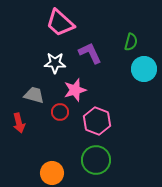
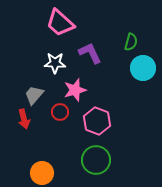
cyan circle: moved 1 px left, 1 px up
gray trapezoid: rotated 65 degrees counterclockwise
red arrow: moved 5 px right, 4 px up
orange circle: moved 10 px left
